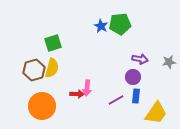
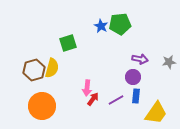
green square: moved 15 px right
red arrow: moved 16 px right, 5 px down; rotated 56 degrees counterclockwise
